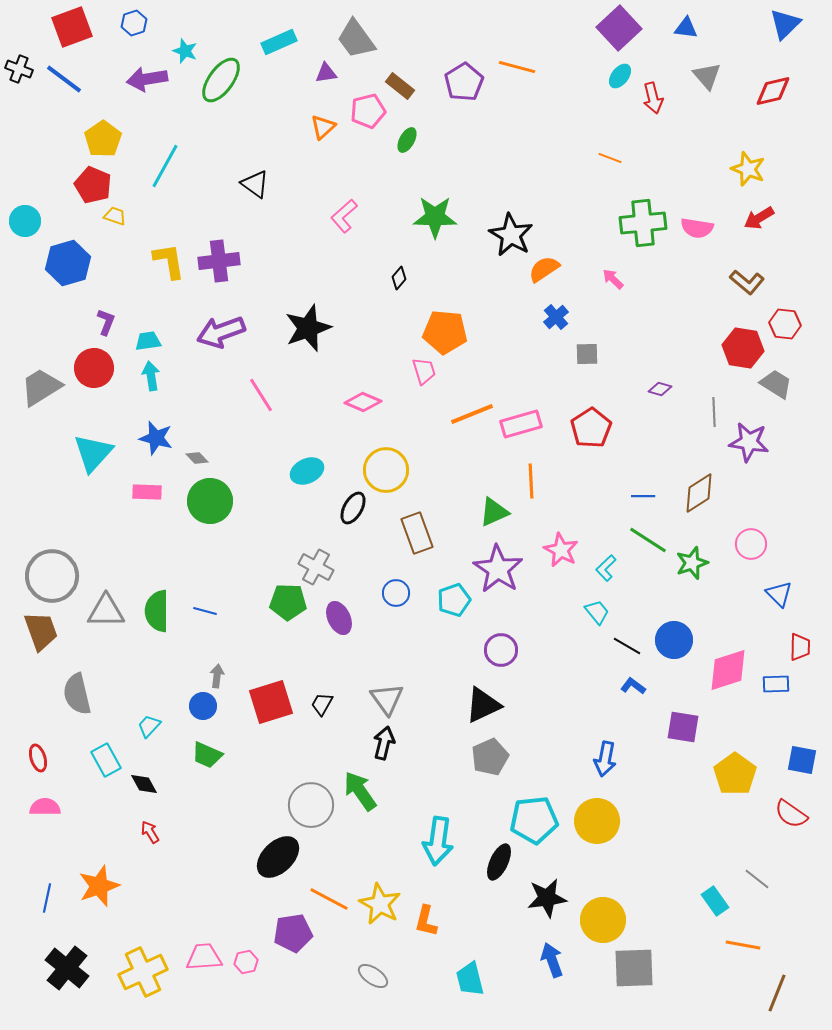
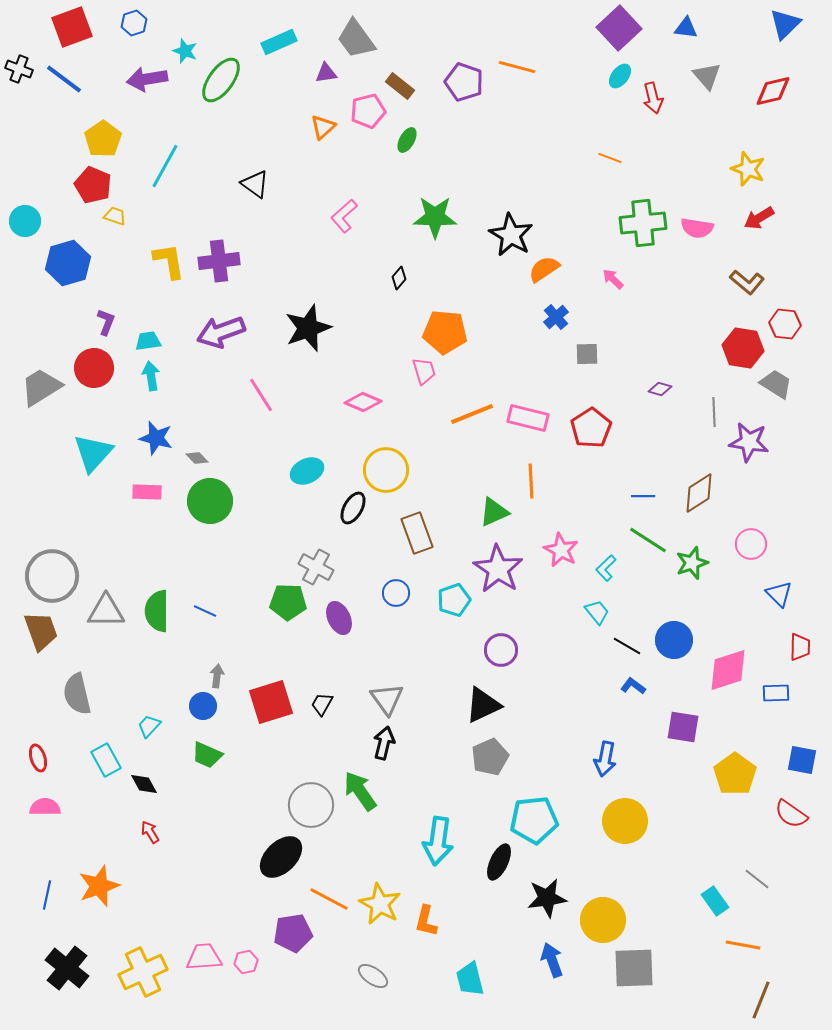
purple pentagon at (464, 82): rotated 21 degrees counterclockwise
pink rectangle at (521, 424): moved 7 px right, 6 px up; rotated 30 degrees clockwise
blue line at (205, 611): rotated 10 degrees clockwise
blue rectangle at (776, 684): moved 9 px down
yellow circle at (597, 821): moved 28 px right
black ellipse at (278, 857): moved 3 px right
blue line at (47, 898): moved 3 px up
brown line at (777, 993): moved 16 px left, 7 px down
